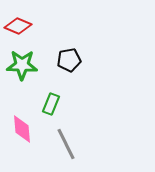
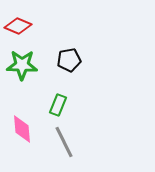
green rectangle: moved 7 px right, 1 px down
gray line: moved 2 px left, 2 px up
